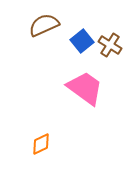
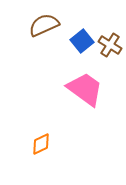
pink trapezoid: moved 1 px down
